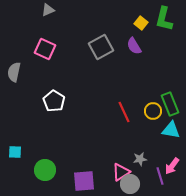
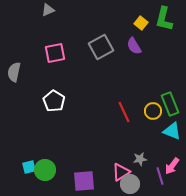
pink square: moved 10 px right, 4 px down; rotated 35 degrees counterclockwise
cyan triangle: moved 1 px right, 1 px down; rotated 12 degrees clockwise
cyan square: moved 14 px right, 15 px down; rotated 16 degrees counterclockwise
